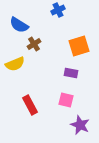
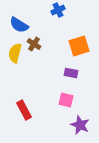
brown cross: rotated 24 degrees counterclockwise
yellow semicircle: moved 11 px up; rotated 126 degrees clockwise
red rectangle: moved 6 px left, 5 px down
